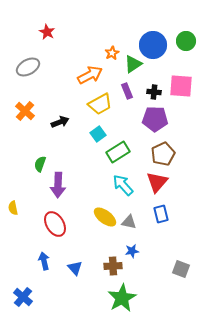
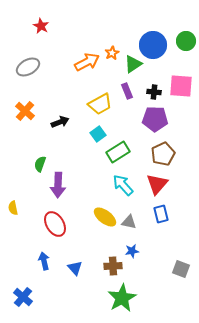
red star: moved 6 px left, 6 px up
orange arrow: moved 3 px left, 13 px up
red triangle: moved 2 px down
